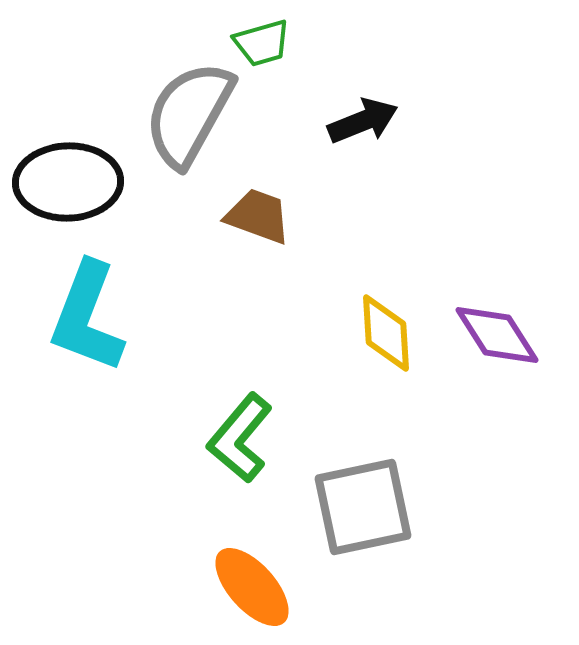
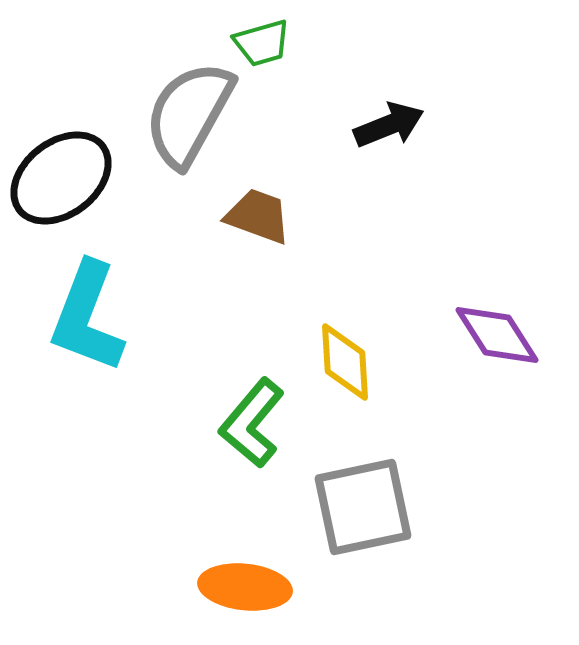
black arrow: moved 26 px right, 4 px down
black ellipse: moved 7 px left, 4 px up; rotated 36 degrees counterclockwise
yellow diamond: moved 41 px left, 29 px down
green L-shape: moved 12 px right, 15 px up
orange ellipse: moved 7 px left; rotated 42 degrees counterclockwise
